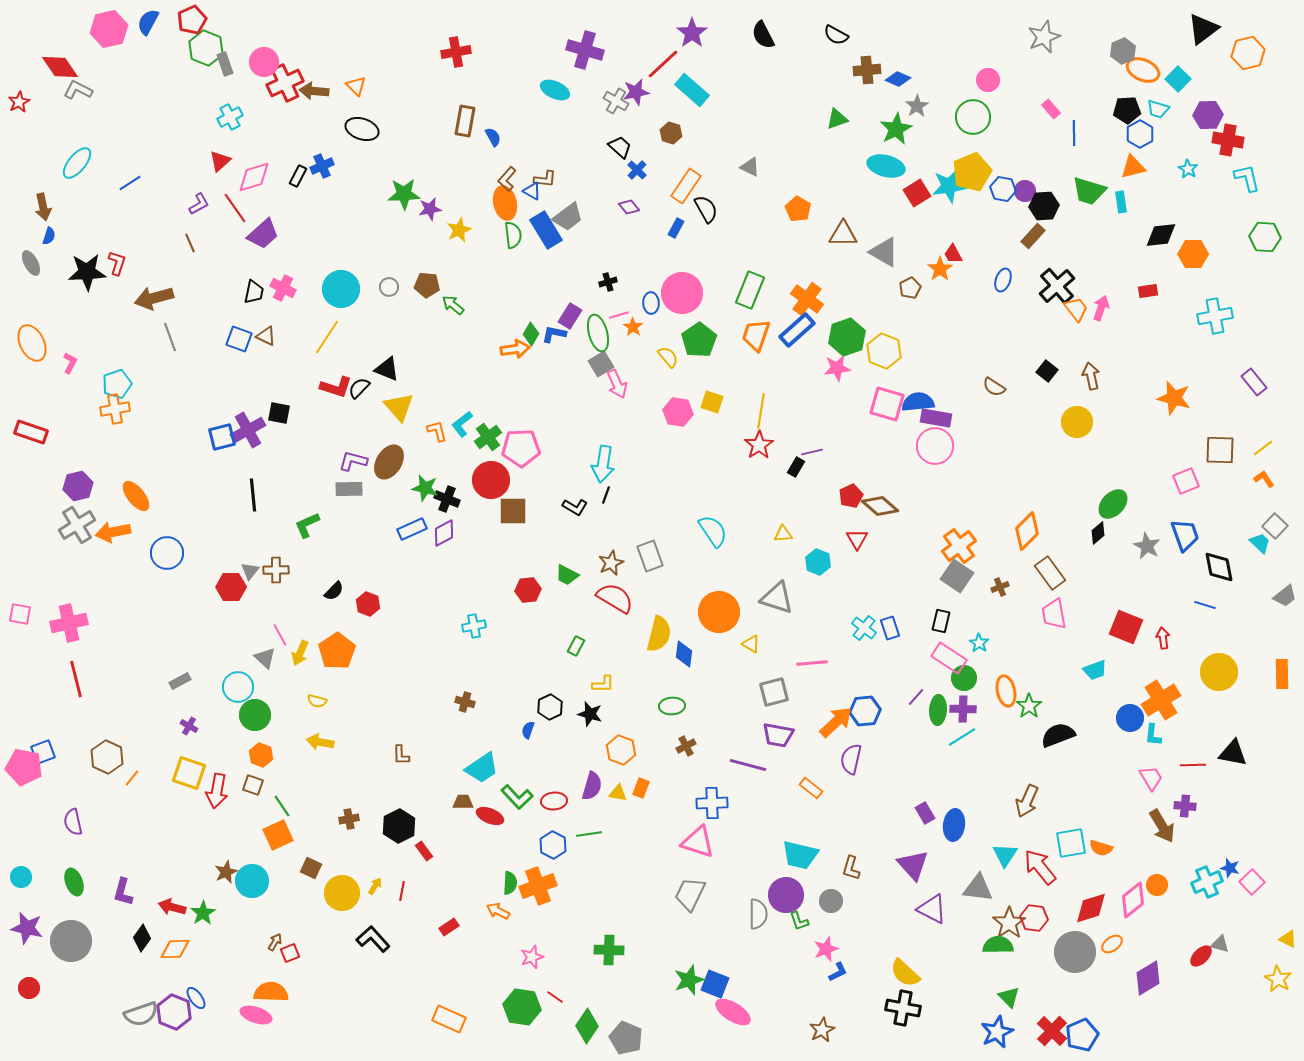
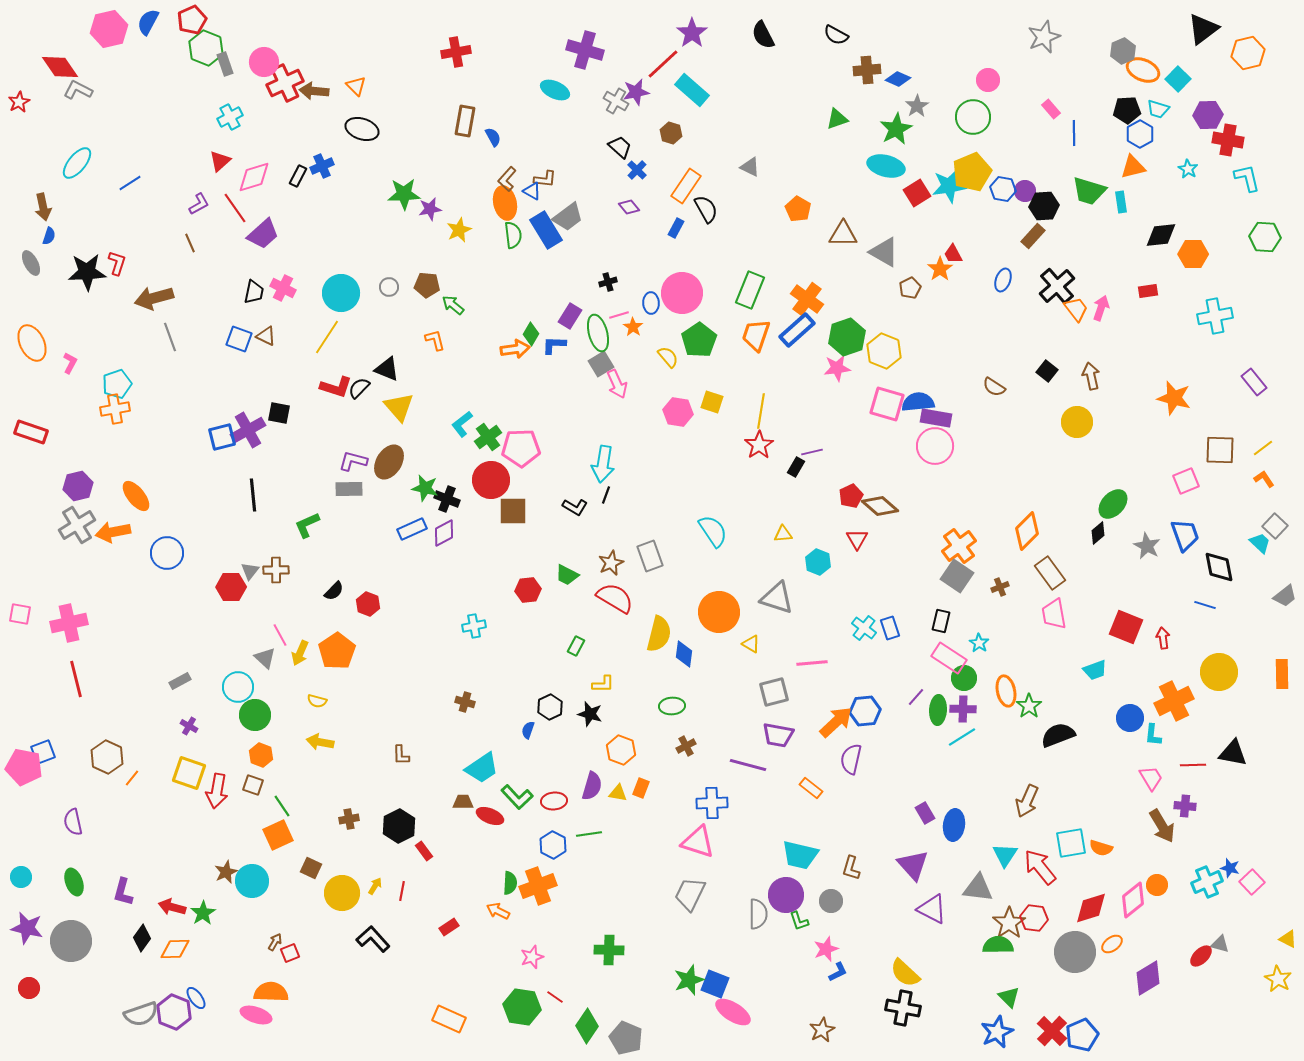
cyan circle at (341, 289): moved 4 px down
blue L-shape at (554, 334): moved 11 px down; rotated 10 degrees counterclockwise
orange L-shape at (437, 431): moved 2 px left, 91 px up
orange cross at (1161, 700): moved 13 px right, 1 px down; rotated 6 degrees clockwise
